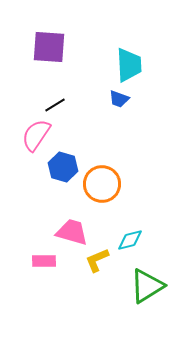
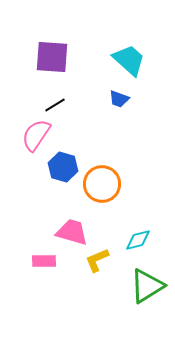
purple square: moved 3 px right, 10 px down
cyan trapezoid: moved 5 px up; rotated 45 degrees counterclockwise
cyan diamond: moved 8 px right
